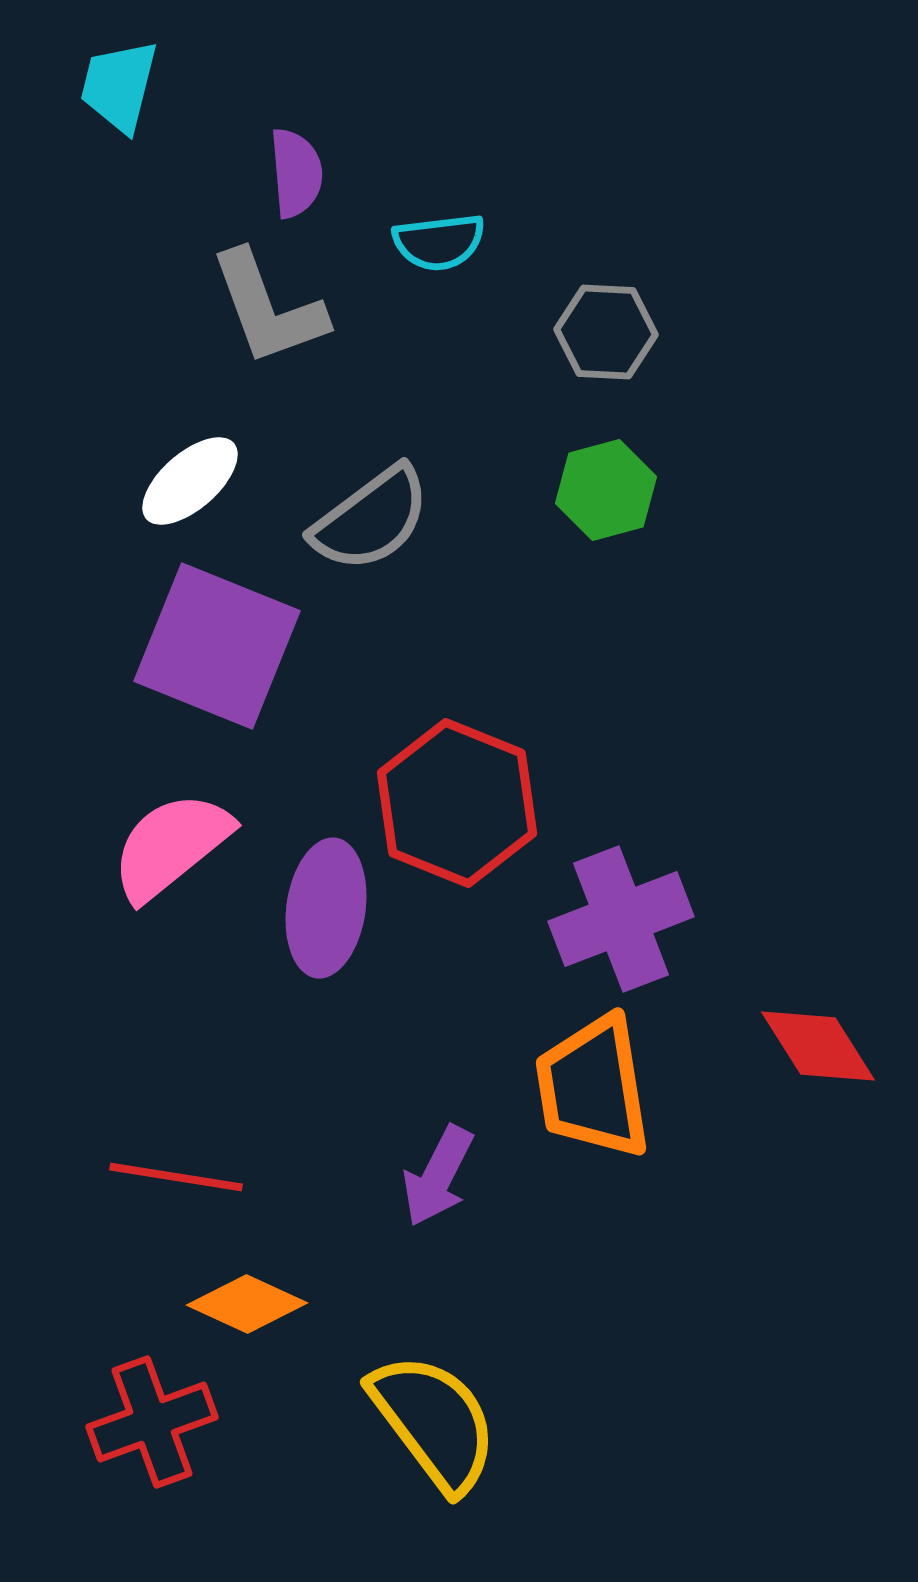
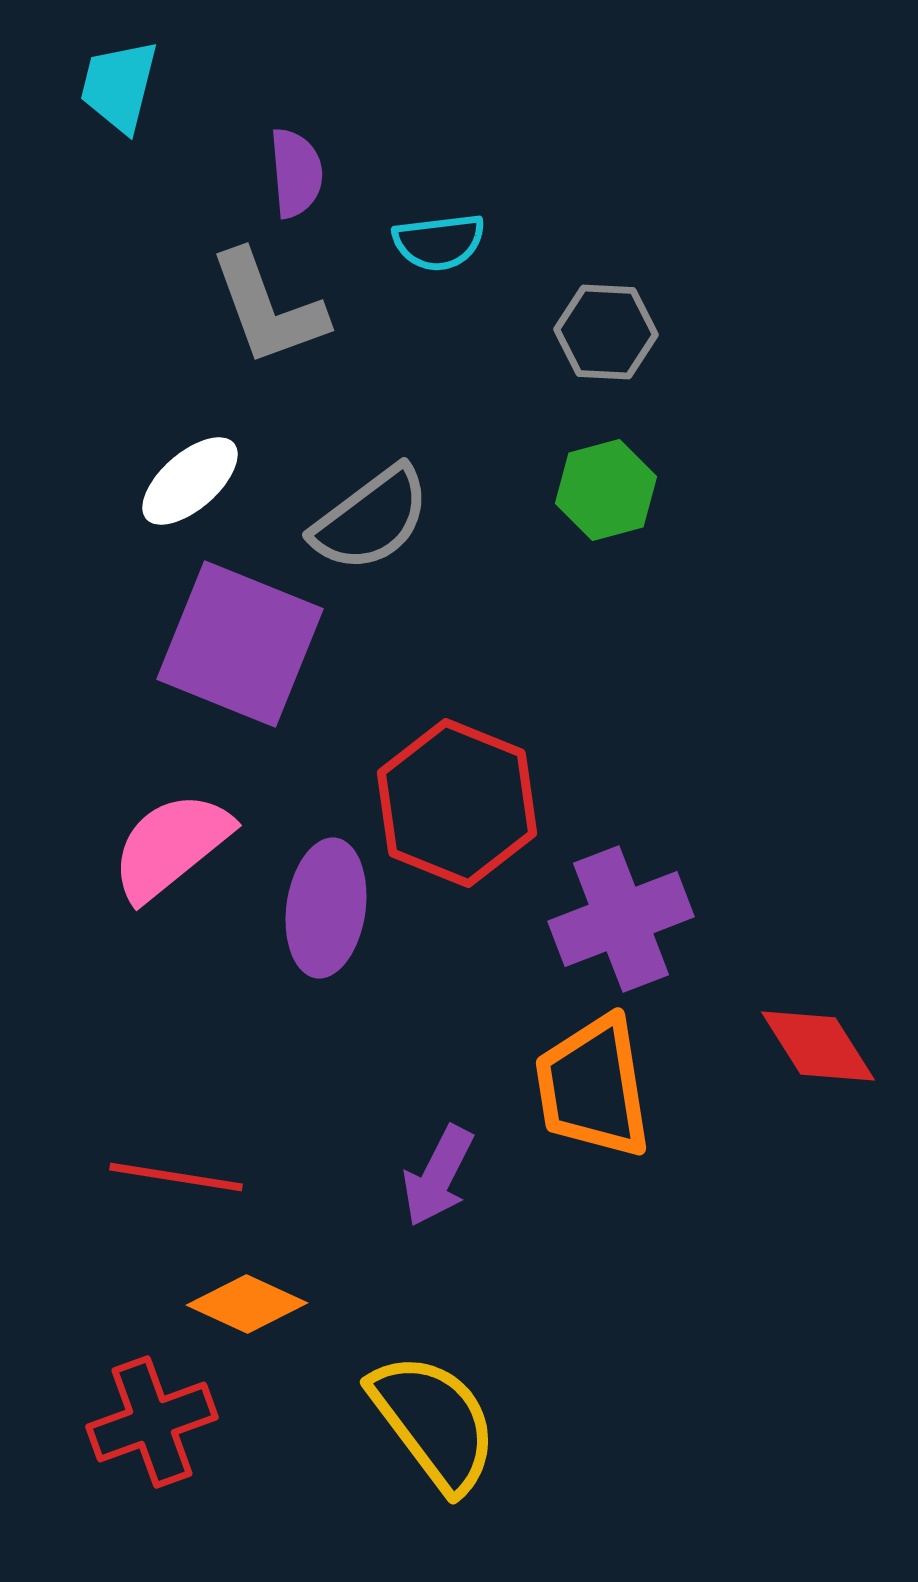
purple square: moved 23 px right, 2 px up
